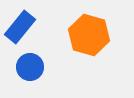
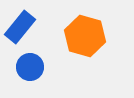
orange hexagon: moved 4 px left, 1 px down
